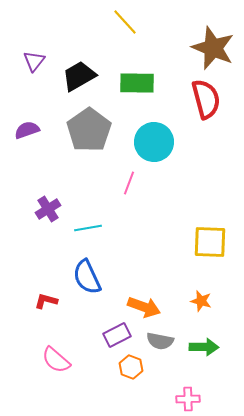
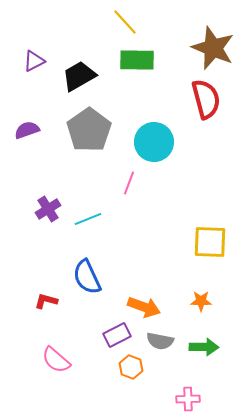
purple triangle: rotated 25 degrees clockwise
green rectangle: moved 23 px up
cyan line: moved 9 px up; rotated 12 degrees counterclockwise
orange star: rotated 15 degrees counterclockwise
